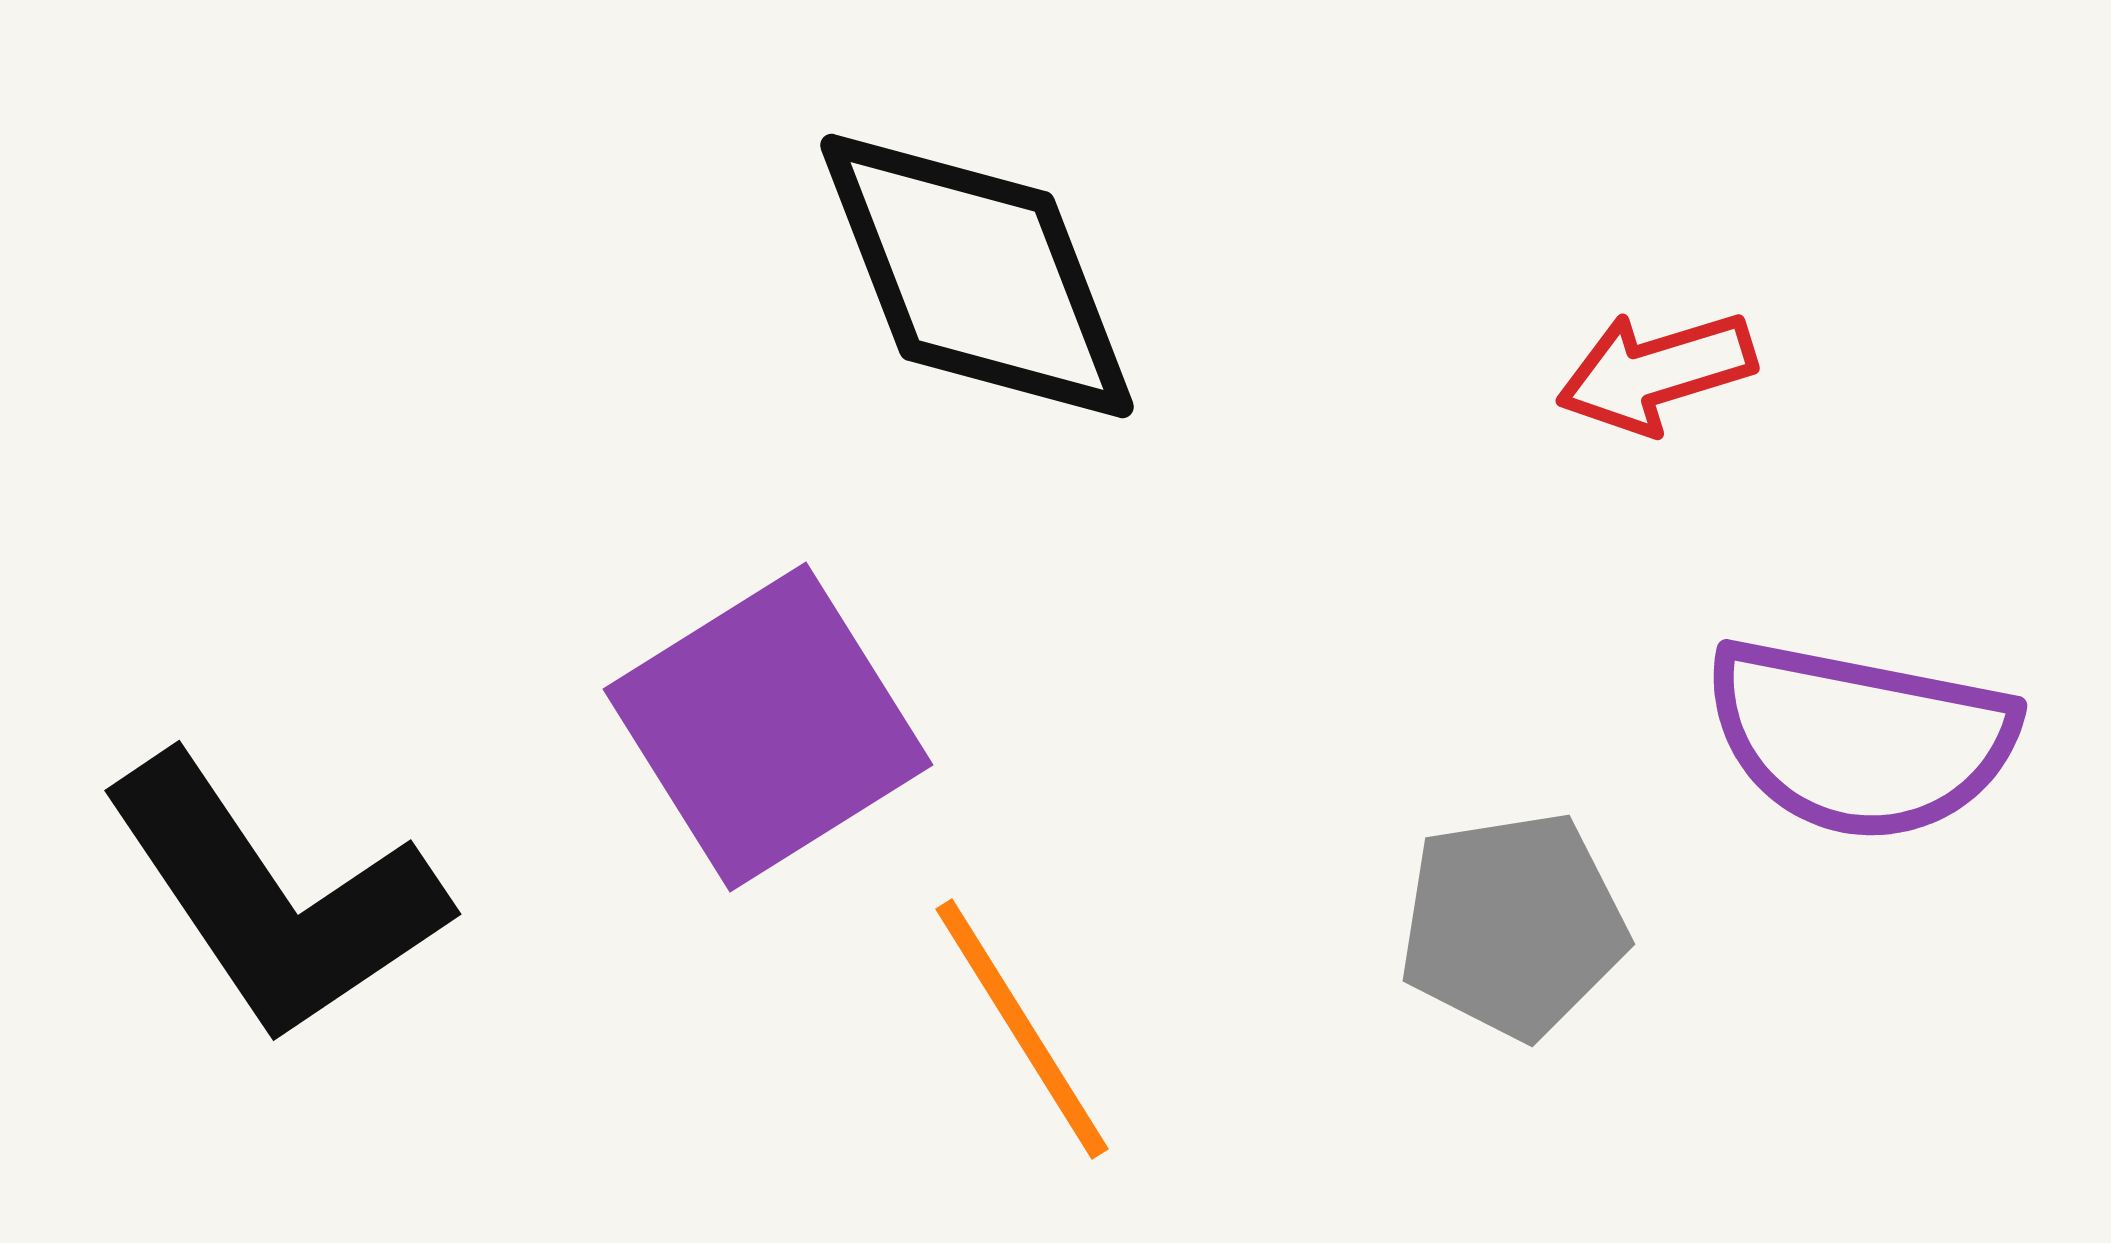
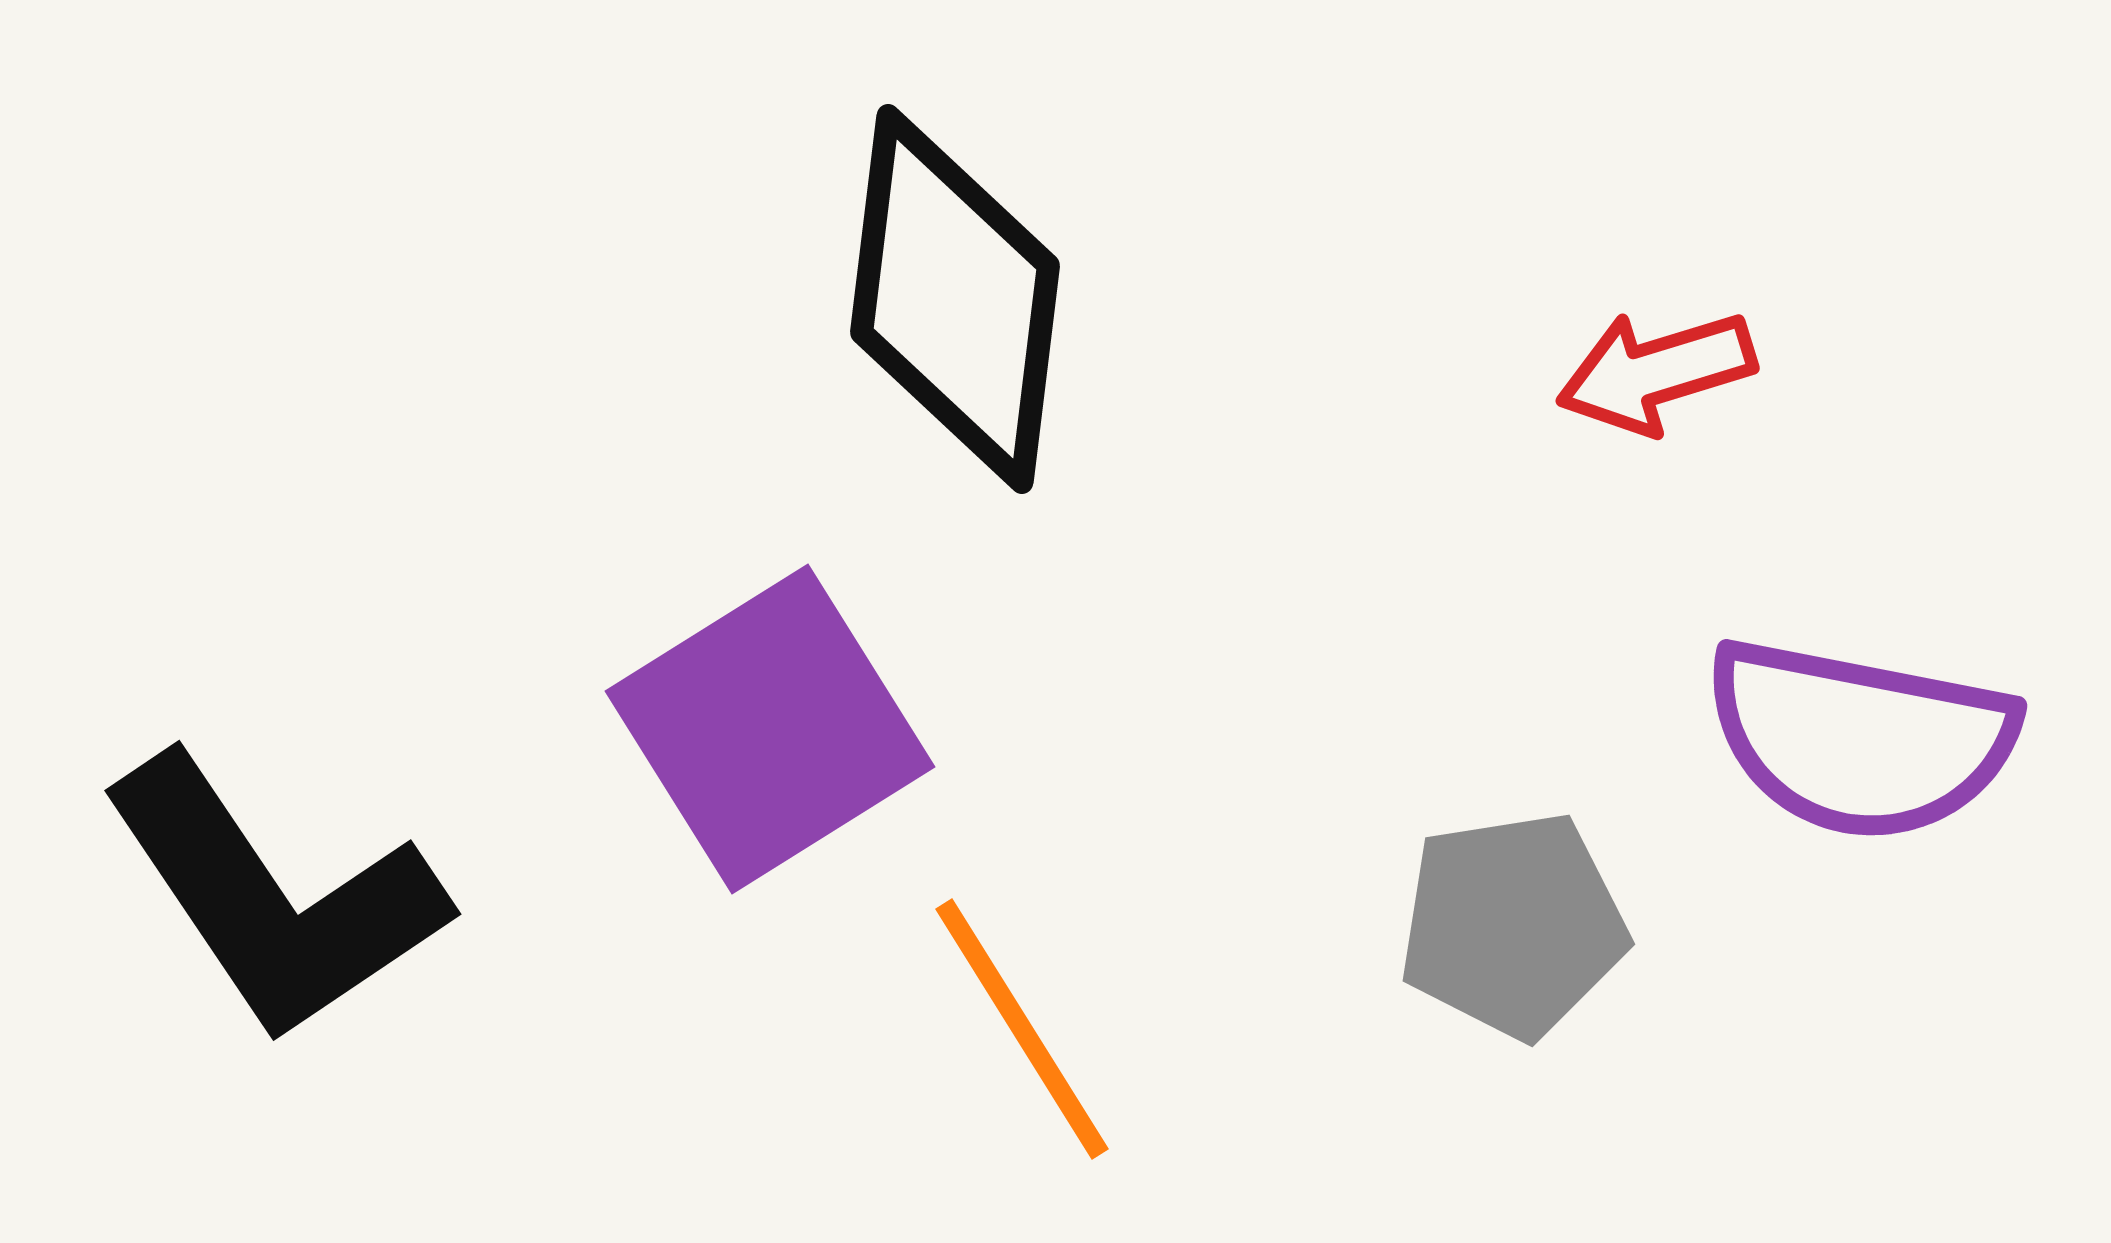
black diamond: moved 22 px left, 23 px down; rotated 28 degrees clockwise
purple square: moved 2 px right, 2 px down
